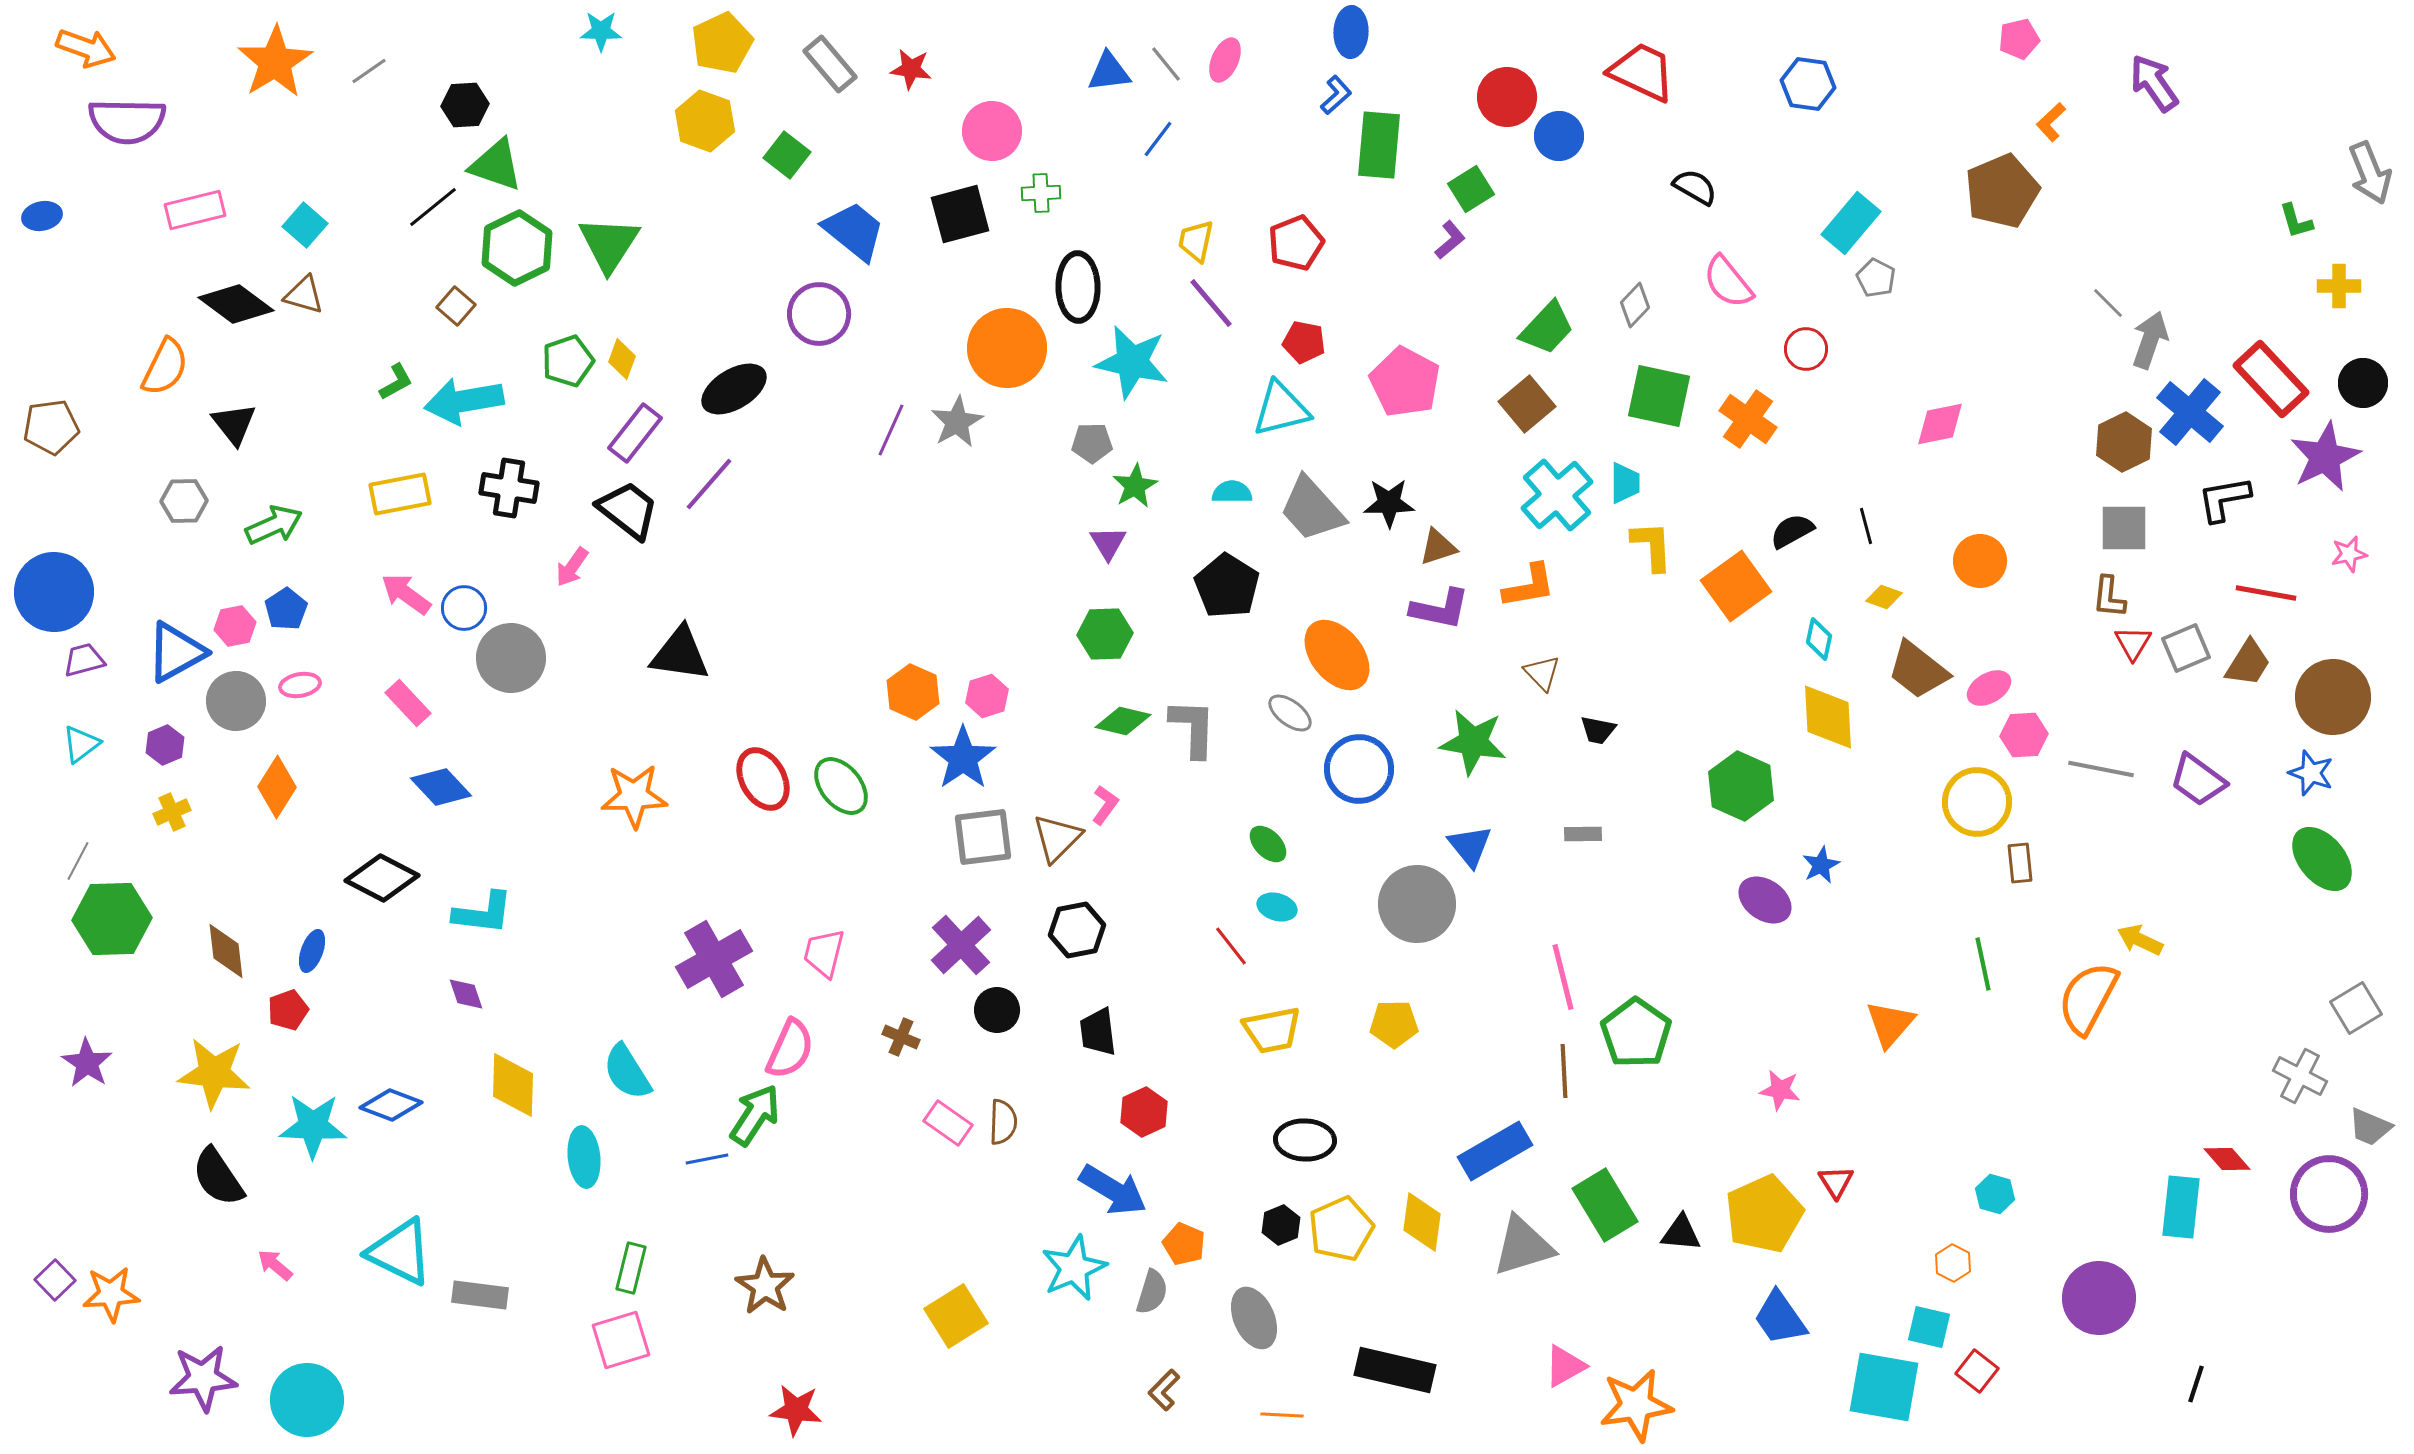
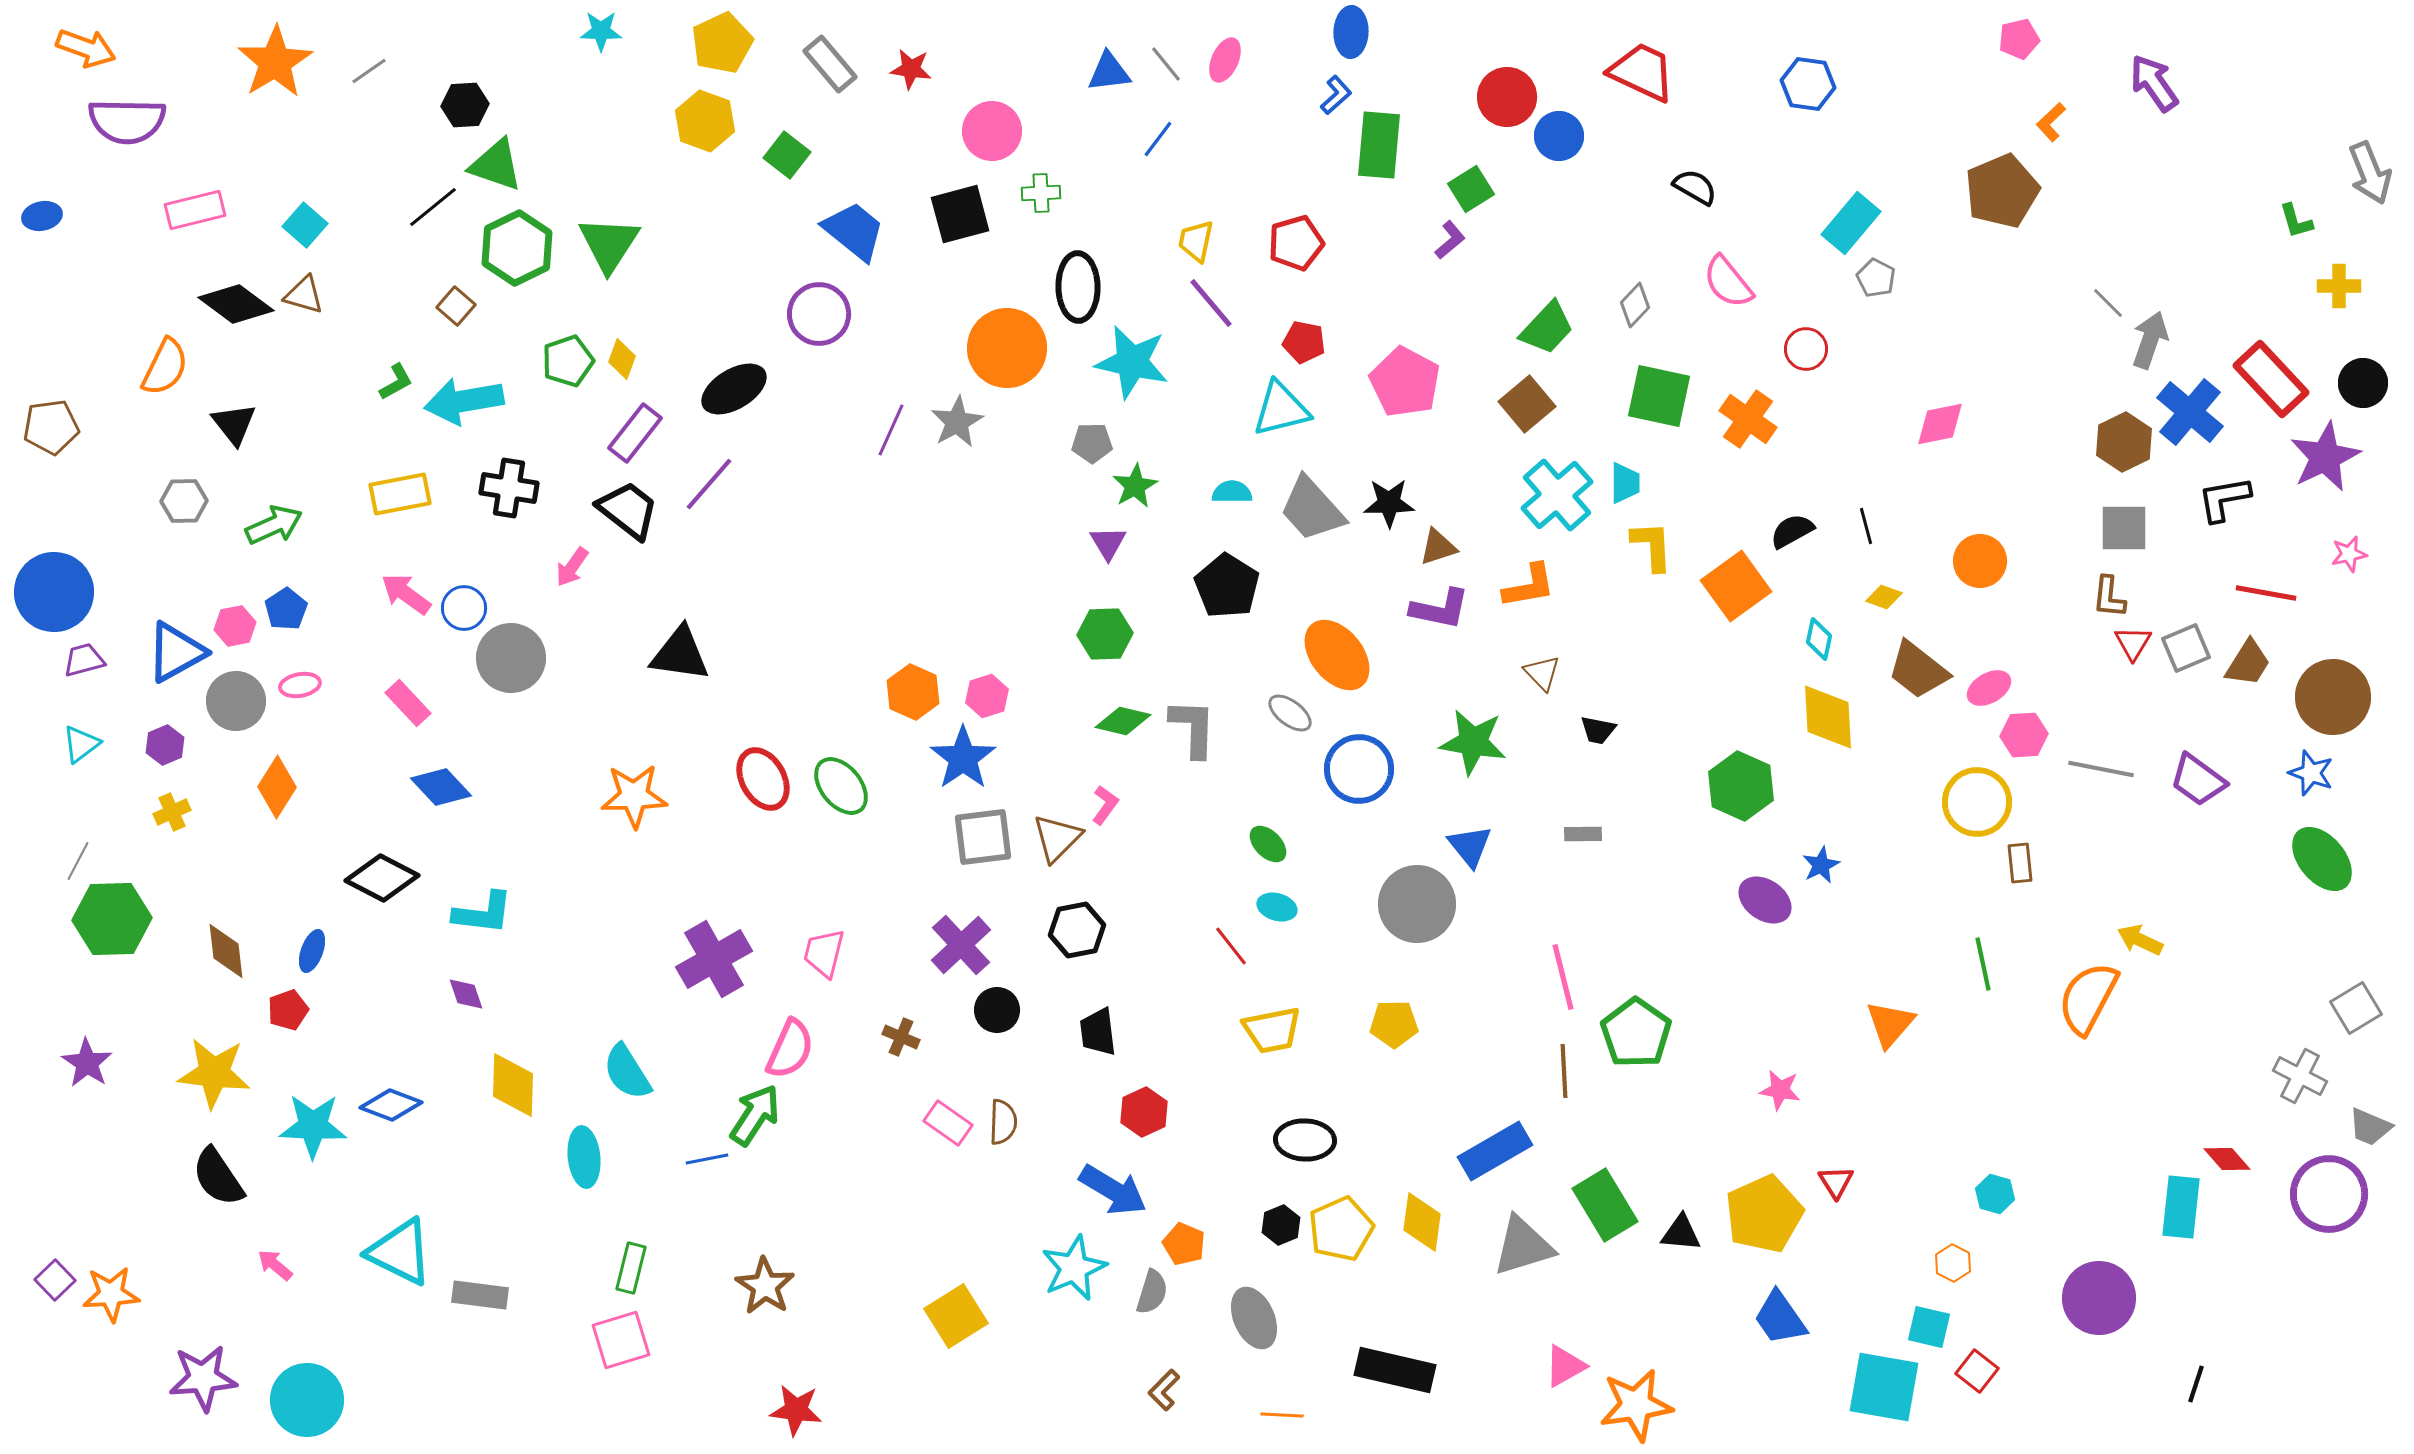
red pentagon at (1296, 243): rotated 6 degrees clockwise
